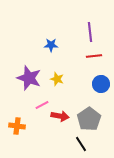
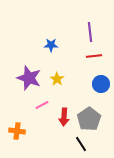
yellow star: rotated 16 degrees clockwise
red arrow: moved 4 px right, 1 px down; rotated 84 degrees clockwise
orange cross: moved 5 px down
